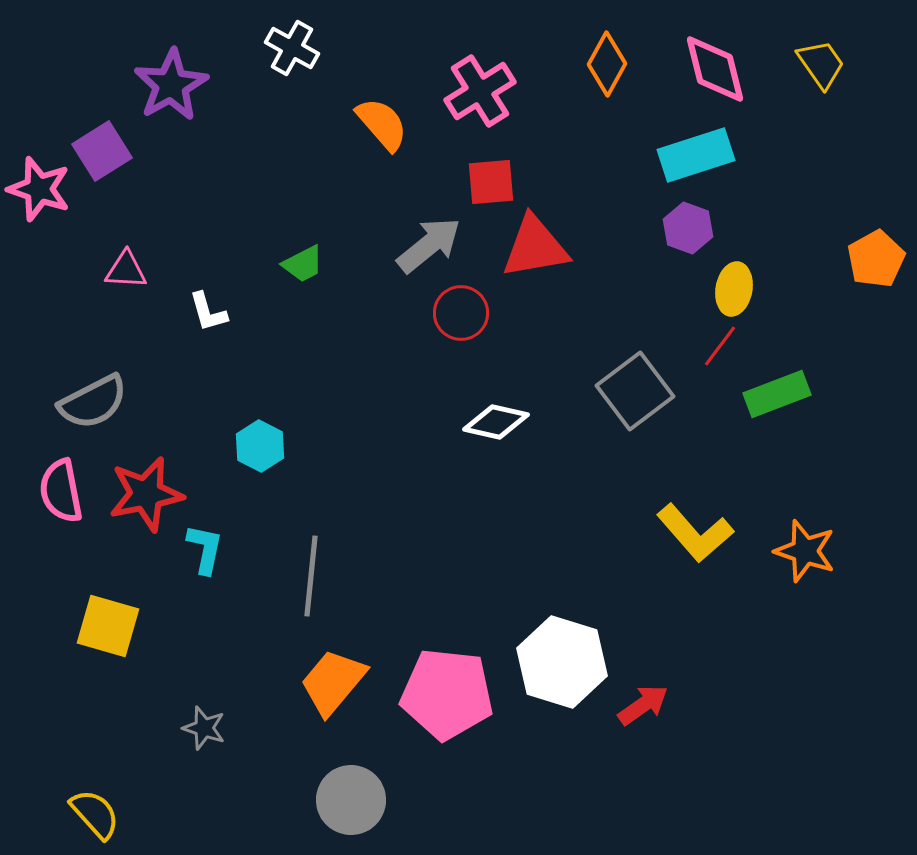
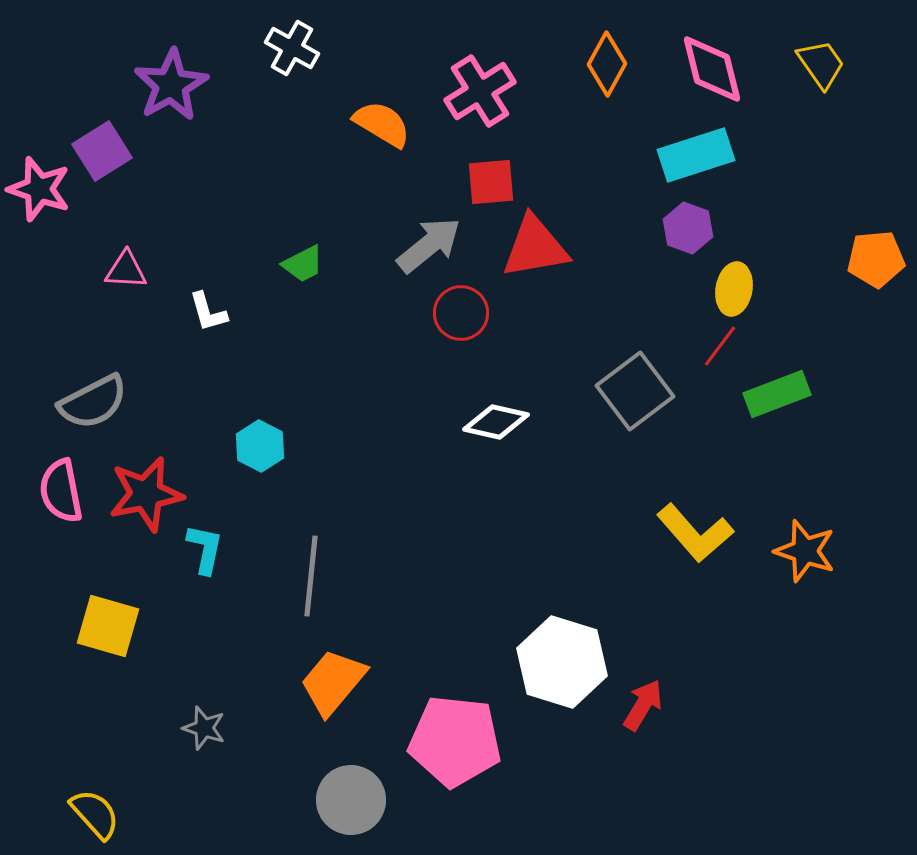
pink diamond: moved 3 px left
orange semicircle: rotated 18 degrees counterclockwise
orange pentagon: rotated 24 degrees clockwise
pink pentagon: moved 8 px right, 47 px down
red arrow: rotated 24 degrees counterclockwise
